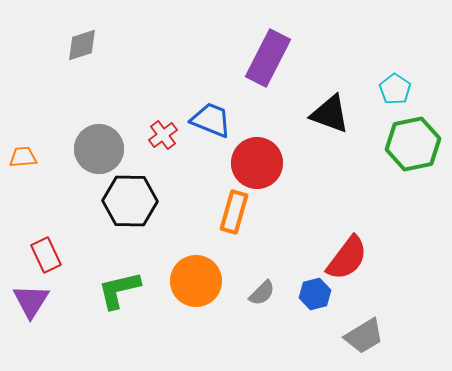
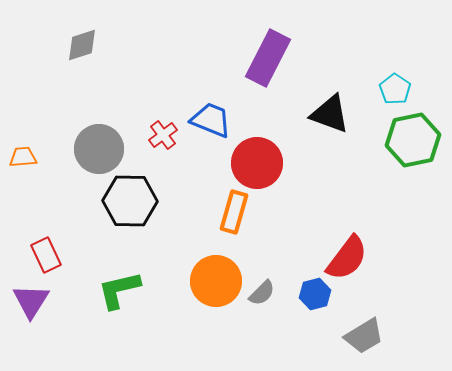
green hexagon: moved 4 px up
orange circle: moved 20 px right
